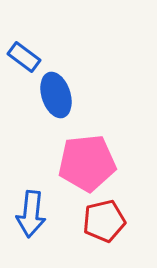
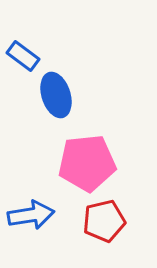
blue rectangle: moved 1 px left, 1 px up
blue arrow: moved 1 px down; rotated 105 degrees counterclockwise
